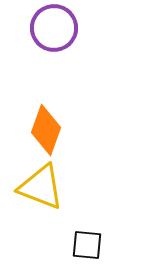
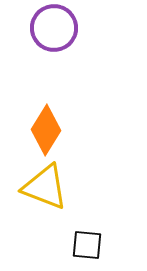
orange diamond: rotated 12 degrees clockwise
yellow triangle: moved 4 px right
